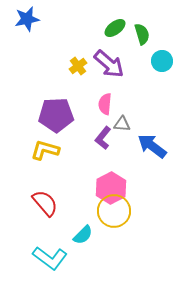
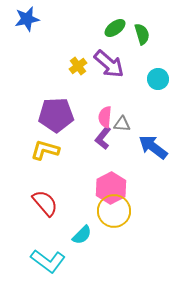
cyan circle: moved 4 px left, 18 px down
pink semicircle: moved 13 px down
blue arrow: moved 1 px right, 1 px down
cyan semicircle: moved 1 px left
cyan L-shape: moved 2 px left, 3 px down
